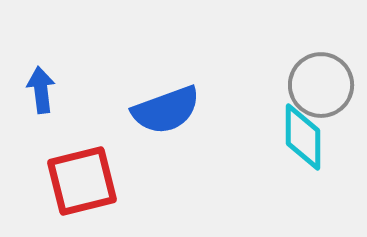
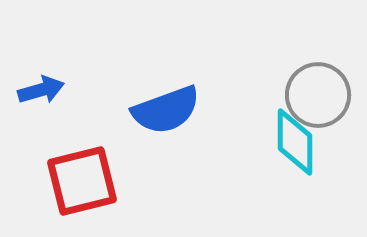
gray circle: moved 3 px left, 10 px down
blue arrow: rotated 81 degrees clockwise
cyan diamond: moved 8 px left, 5 px down
